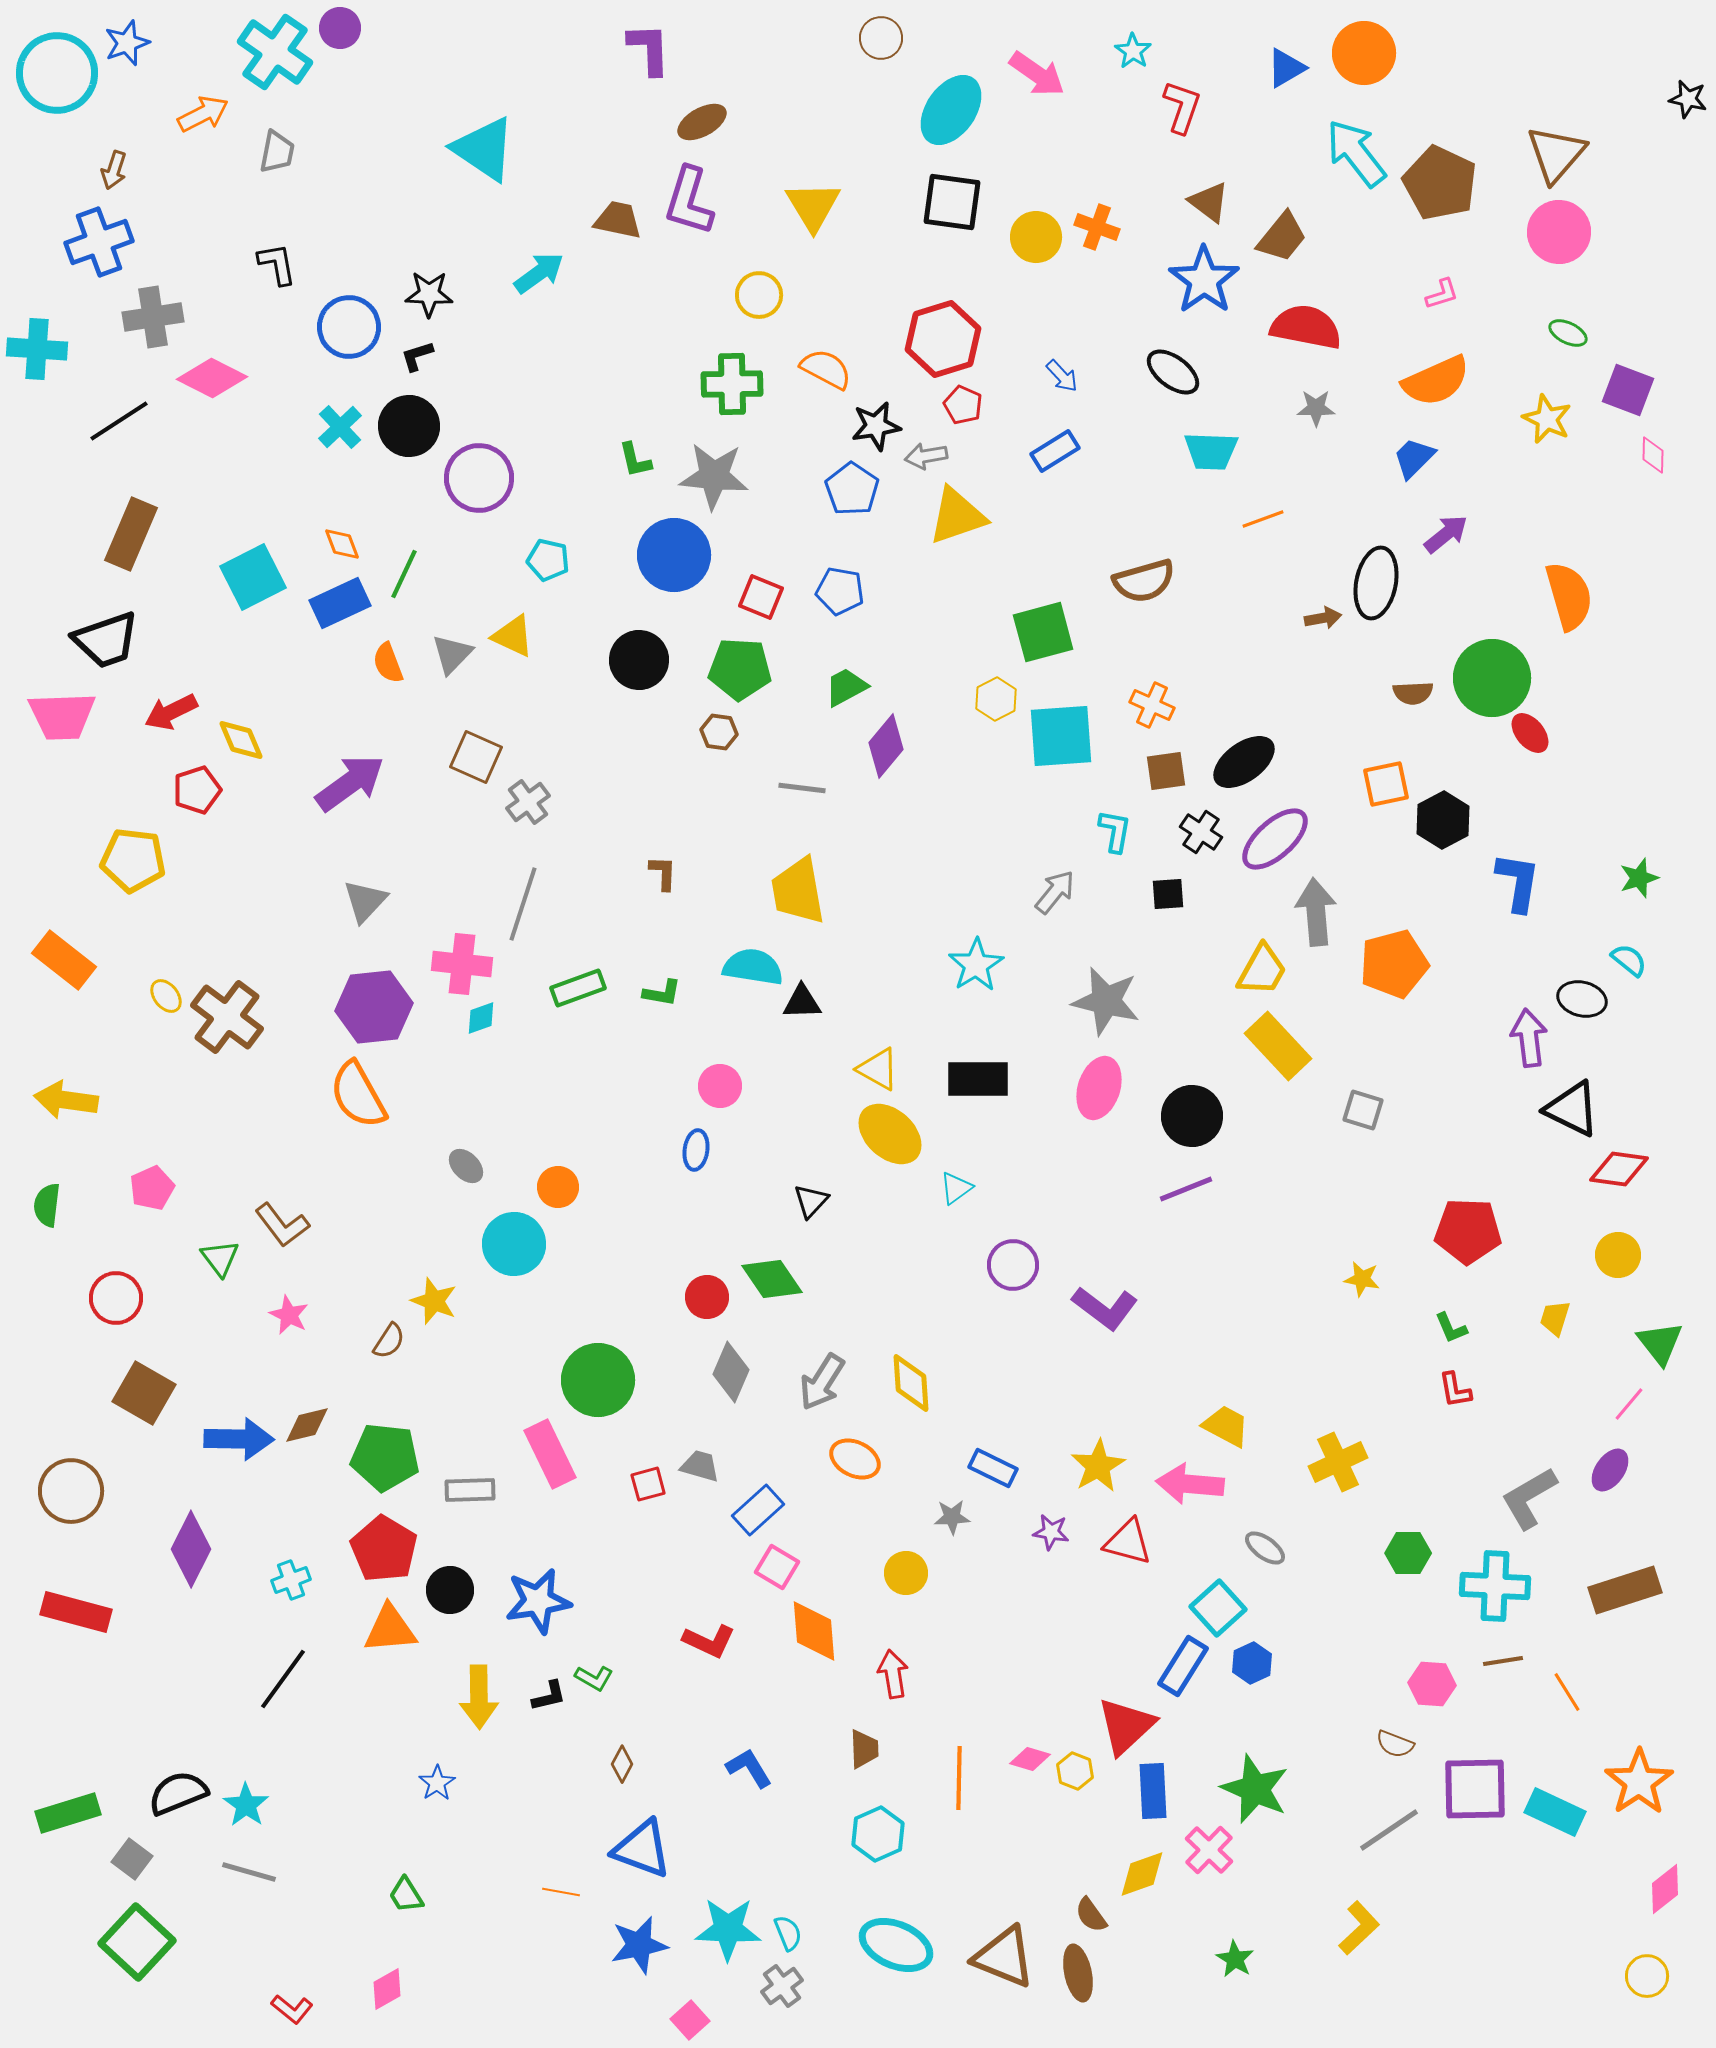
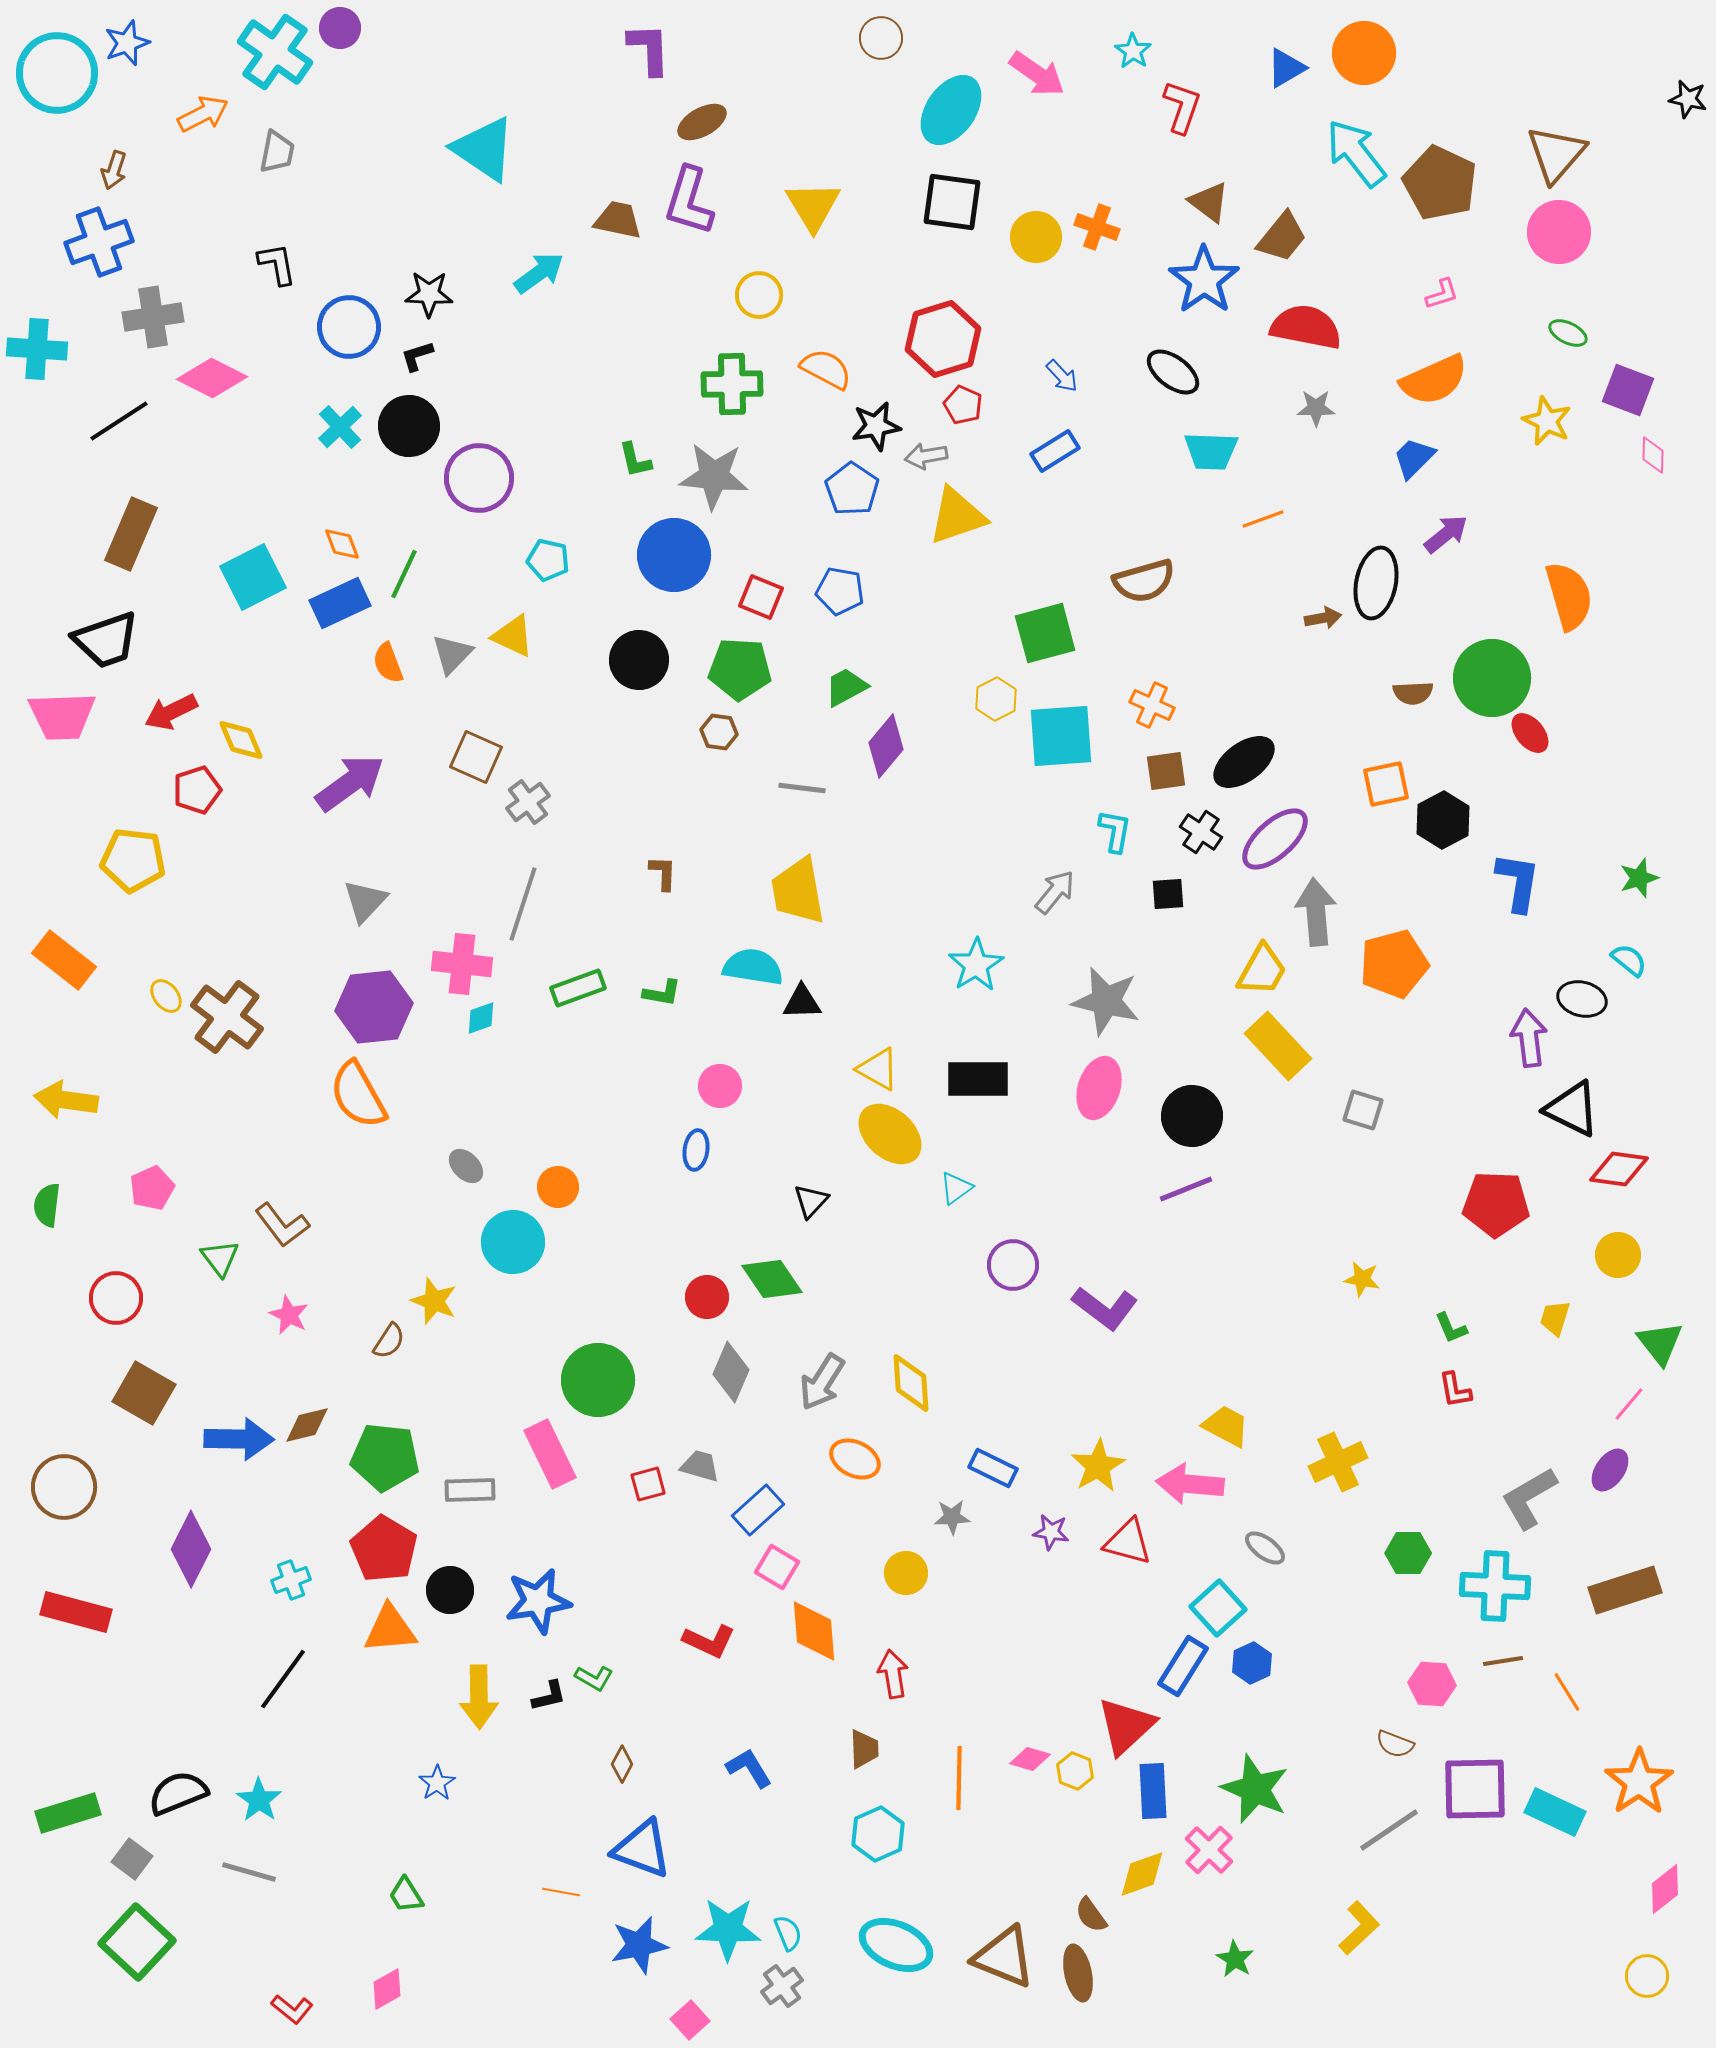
orange semicircle at (1436, 381): moved 2 px left, 1 px up
yellow star at (1547, 419): moved 2 px down
green square at (1043, 632): moved 2 px right, 1 px down
red pentagon at (1468, 1231): moved 28 px right, 27 px up
cyan circle at (514, 1244): moved 1 px left, 2 px up
brown circle at (71, 1491): moved 7 px left, 4 px up
cyan star at (246, 1805): moved 13 px right, 5 px up
